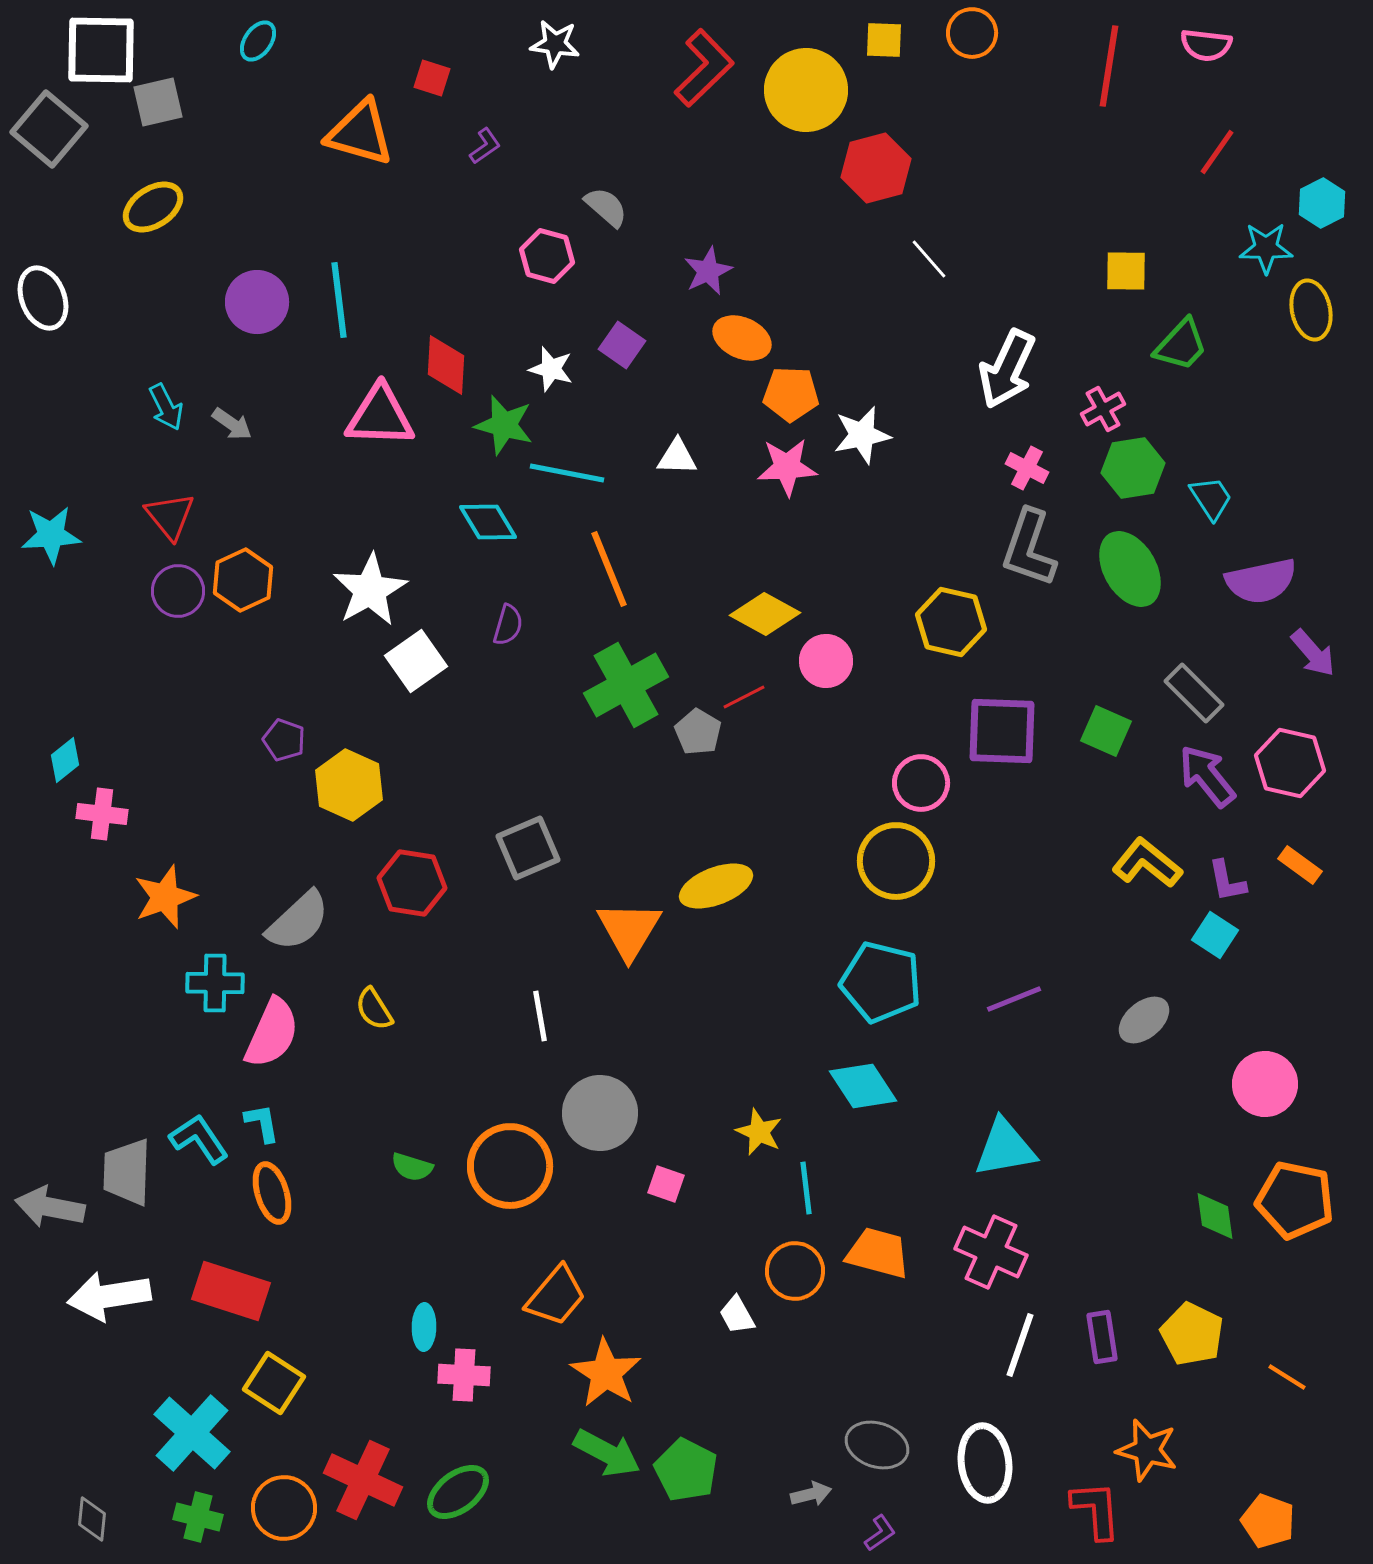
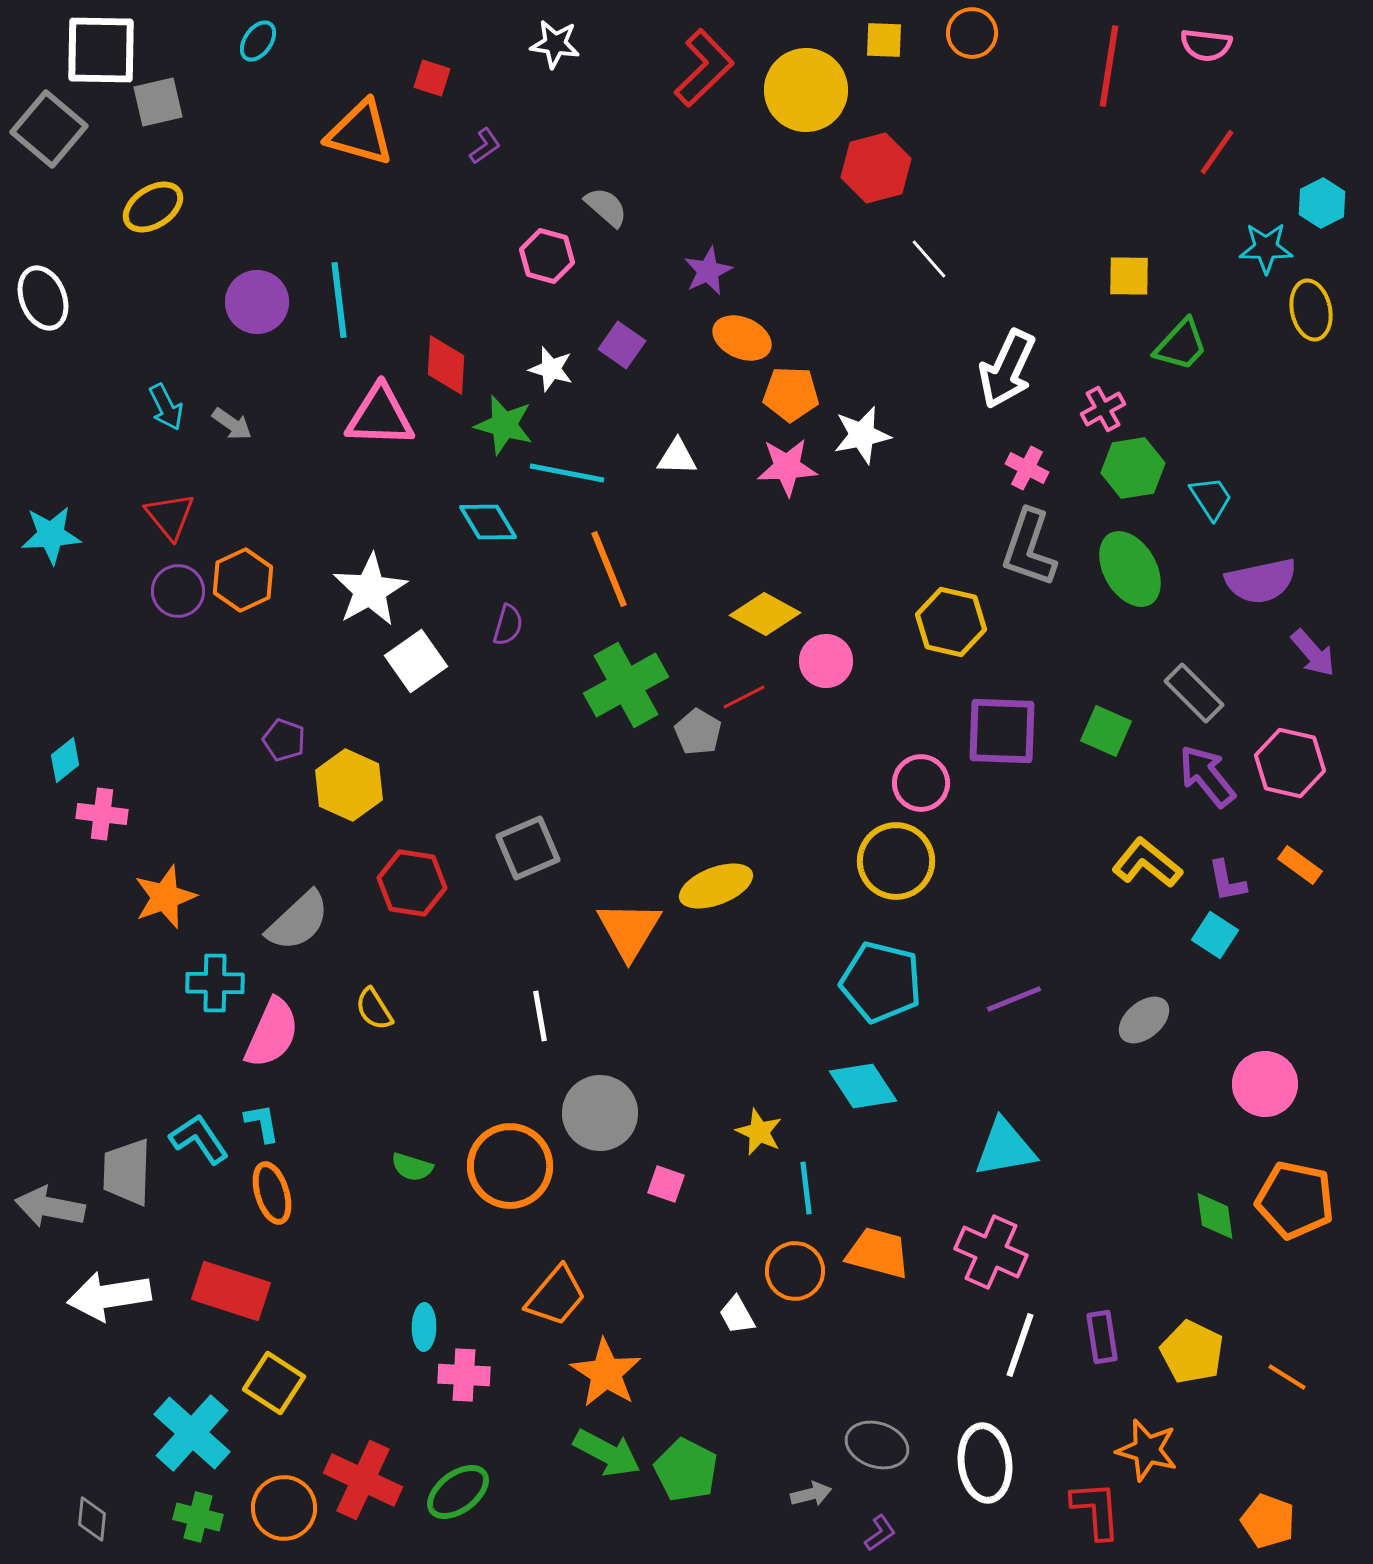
yellow square at (1126, 271): moved 3 px right, 5 px down
yellow pentagon at (1192, 1334): moved 18 px down
